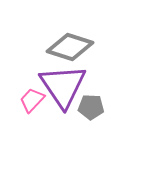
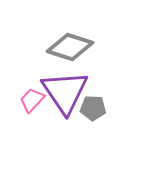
purple triangle: moved 2 px right, 6 px down
gray pentagon: moved 2 px right, 1 px down
